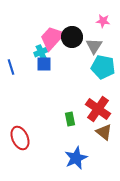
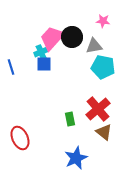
gray triangle: rotated 48 degrees clockwise
red cross: rotated 15 degrees clockwise
